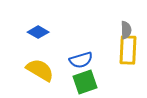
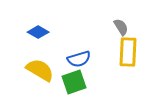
gray semicircle: moved 5 px left, 3 px up; rotated 30 degrees counterclockwise
yellow rectangle: moved 2 px down
blue semicircle: moved 2 px left, 1 px up
green square: moved 11 px left
